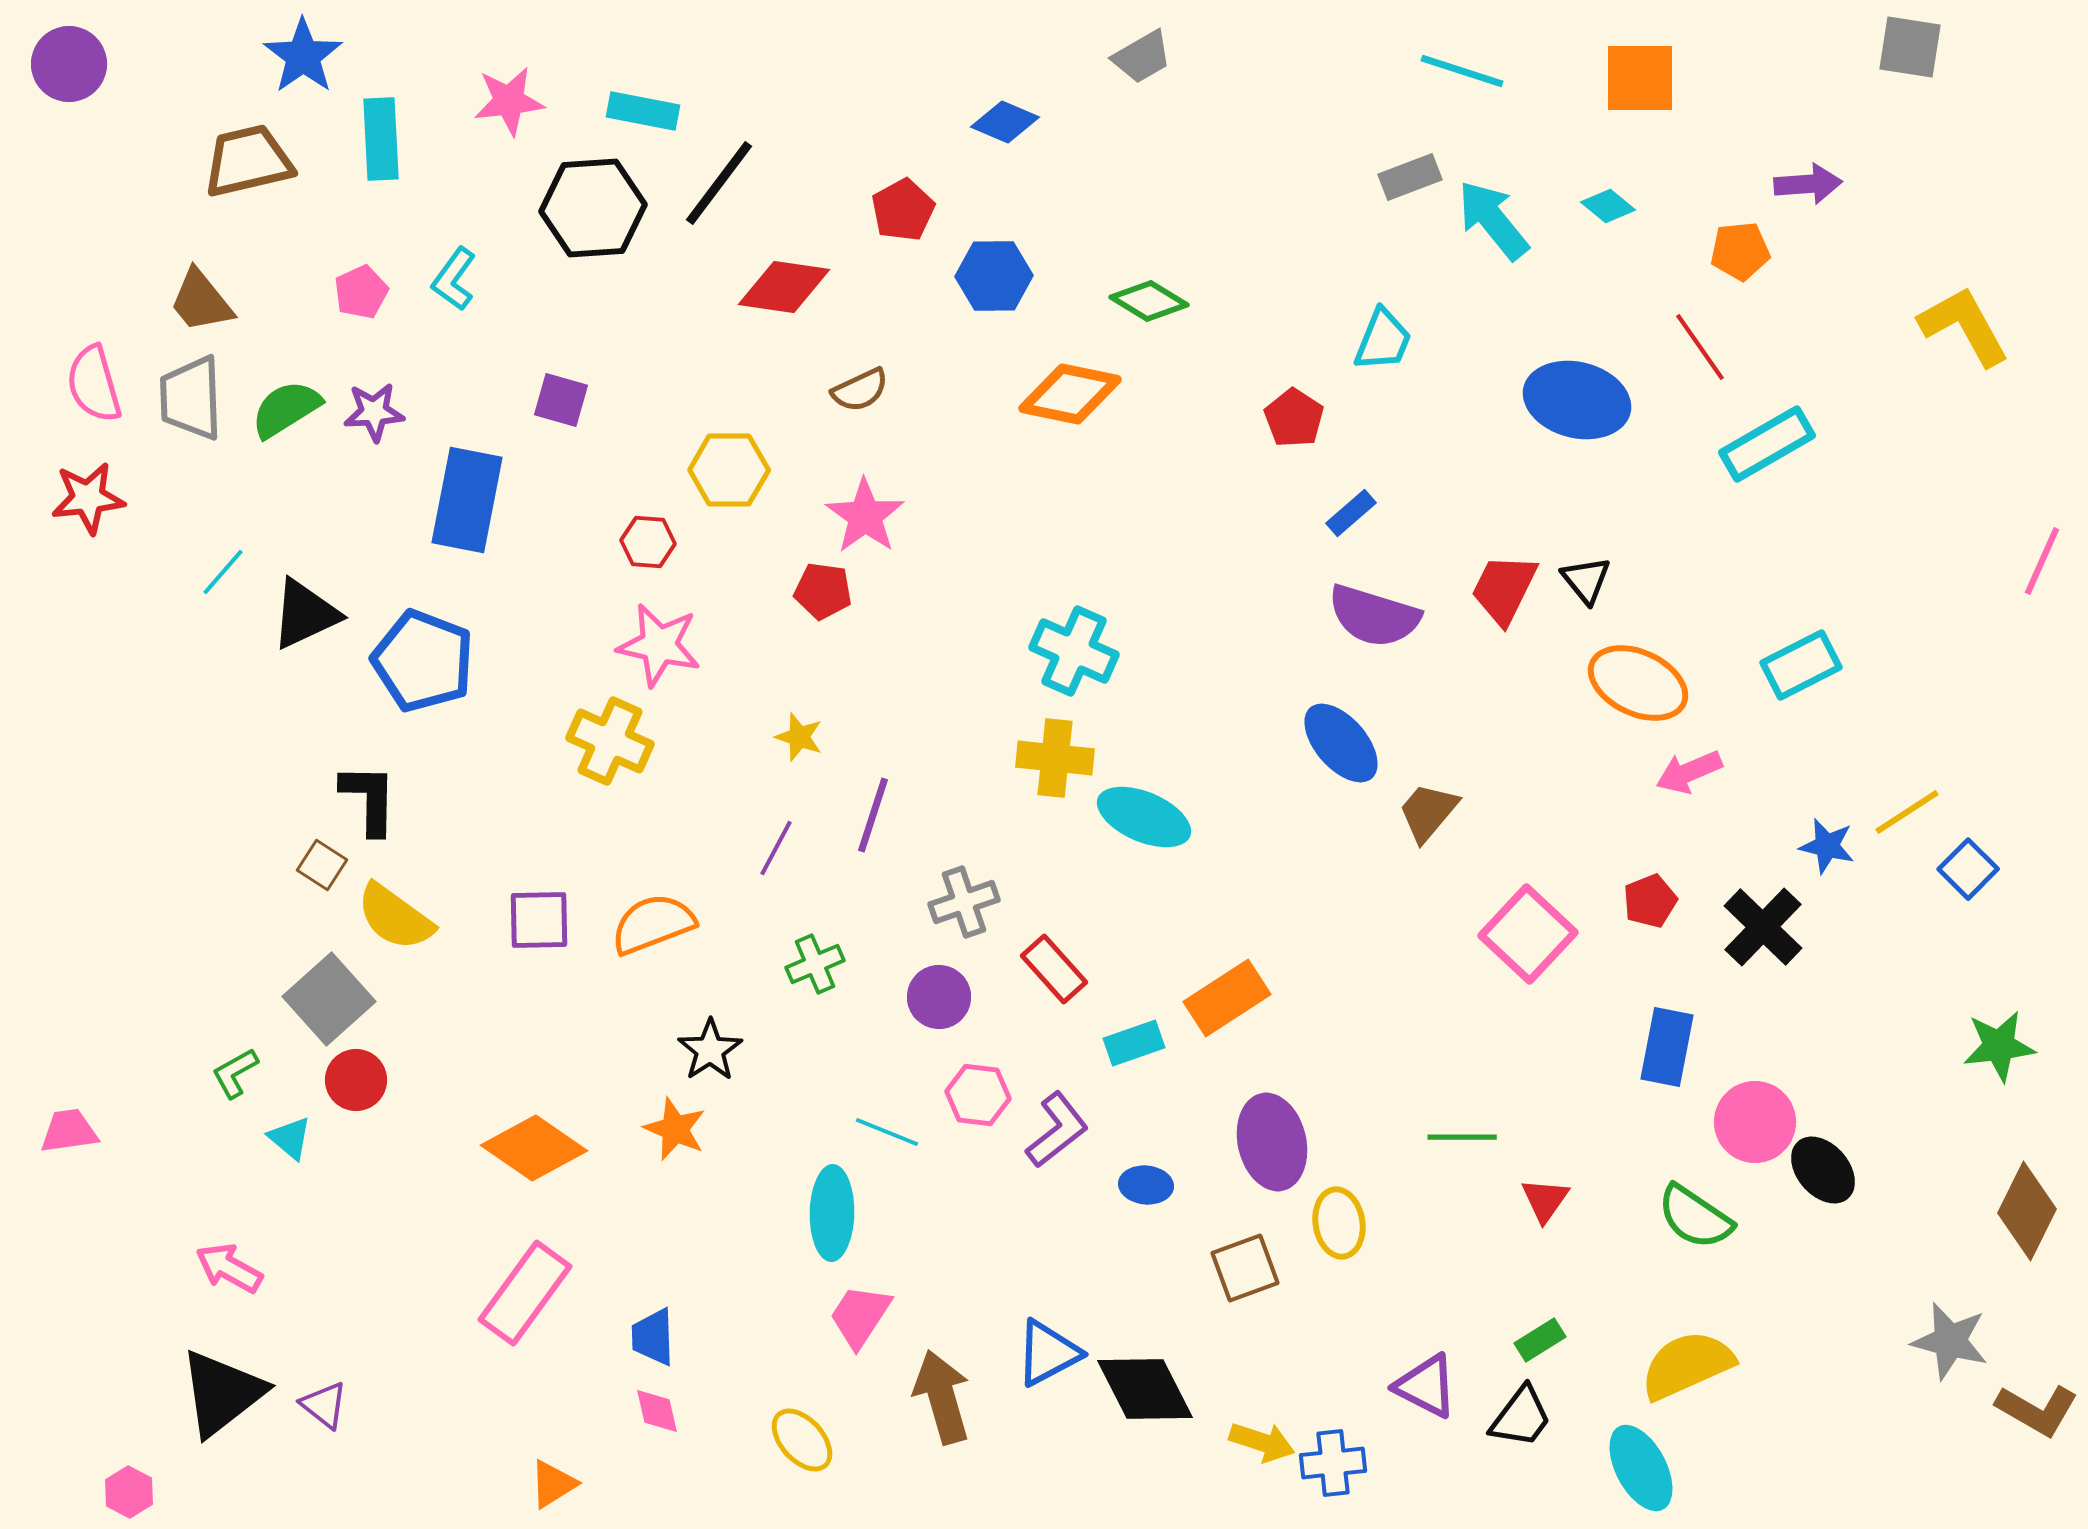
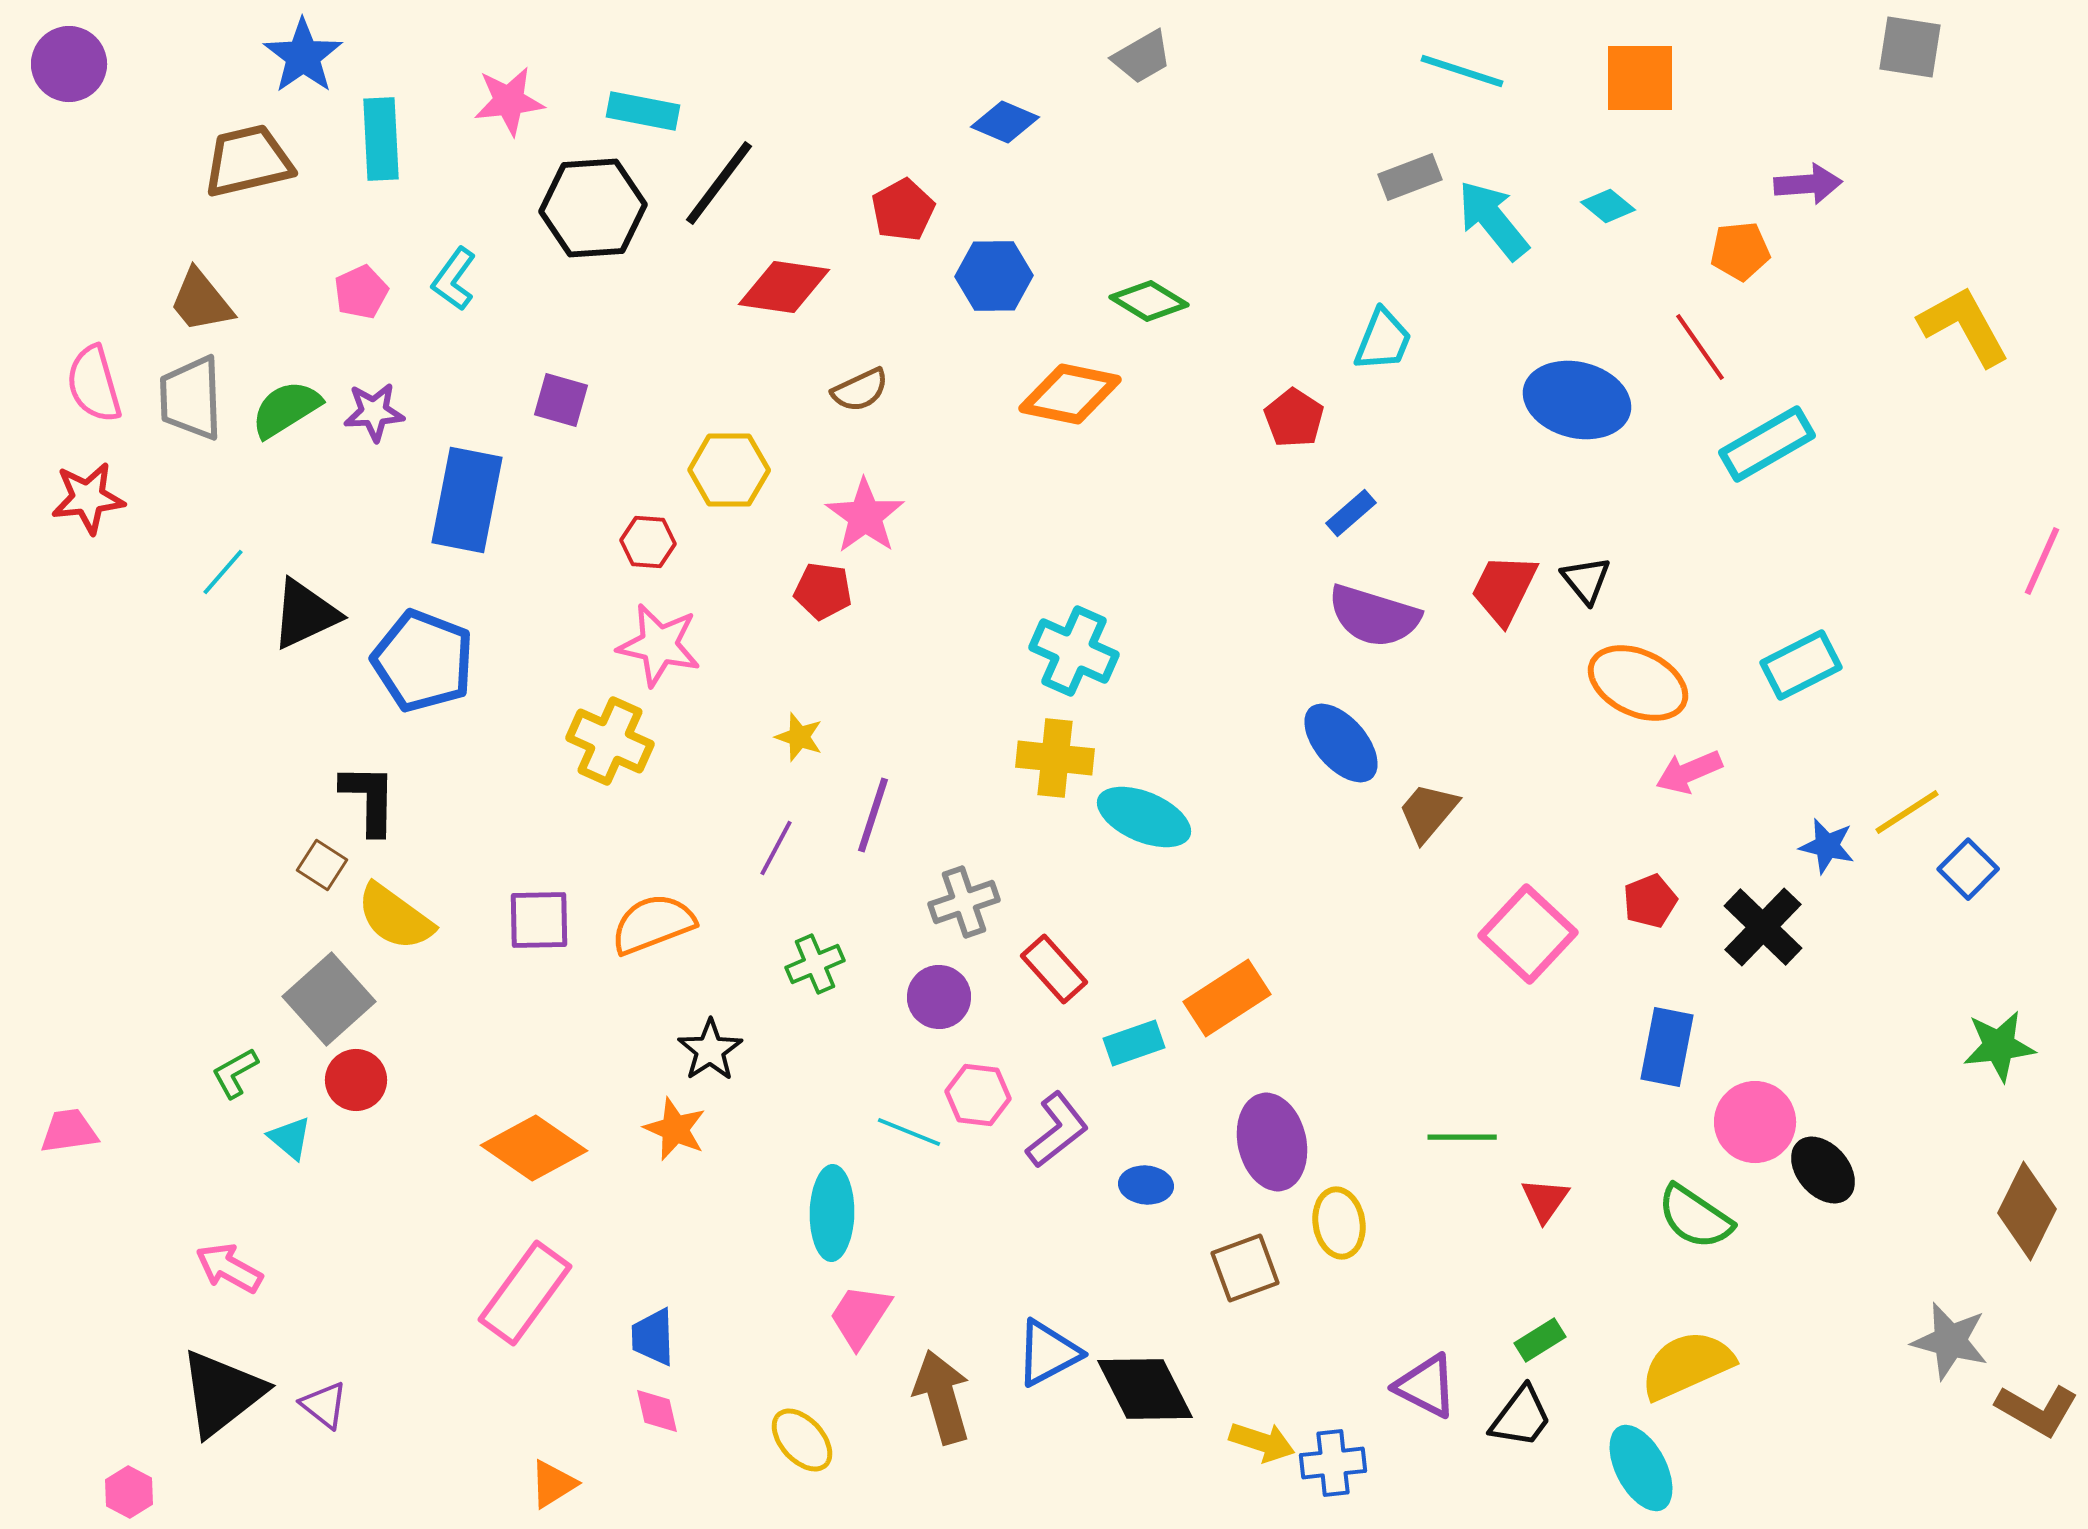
cyan line at (887, 1132): moved 22 px right
